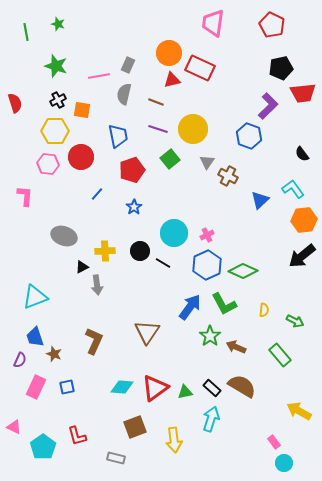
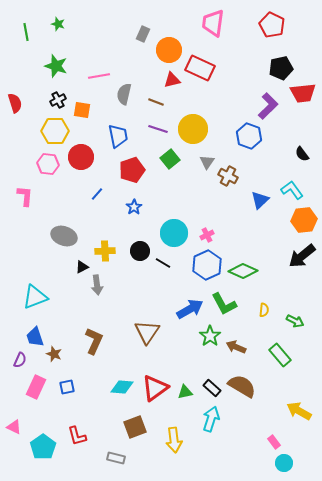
orange circle at (169, 53): moved 3 px up
gray rectangle at (128, 65): moved 15 px right, 31 px up
cyan L-shape at (293, 189): moved 1 px left, 1 px down
blue arrow at (190, 307): moved 2 px down; rotated 24 degrees clockwise
